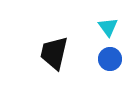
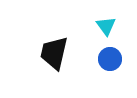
cyan triangle: moved 2 px left, 1 px up
